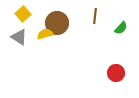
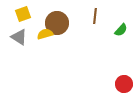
yellow square: rotated 21 degrees clockwise
green semicircle: moved 2 px down
red circle: moved 8 px right, 11 px down
